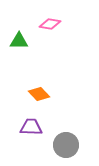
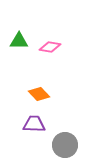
pink diamond: moved 23 px down
purple trapezoid: moved 3 px right, 3 px up
gray circle: moved 1 px left
